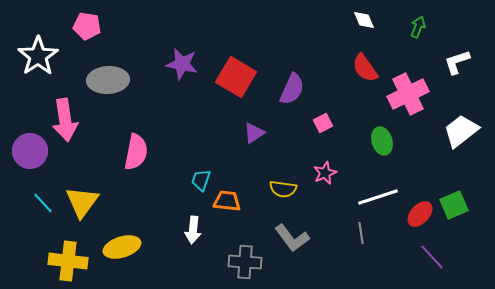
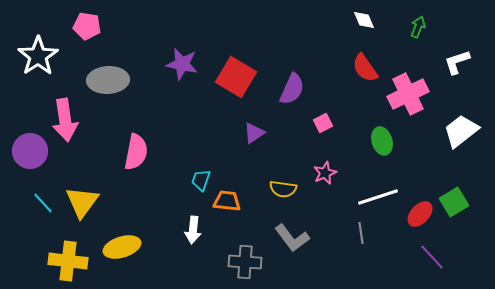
green square: moved 3 px up; rotated 8 degrees counterclockwise
